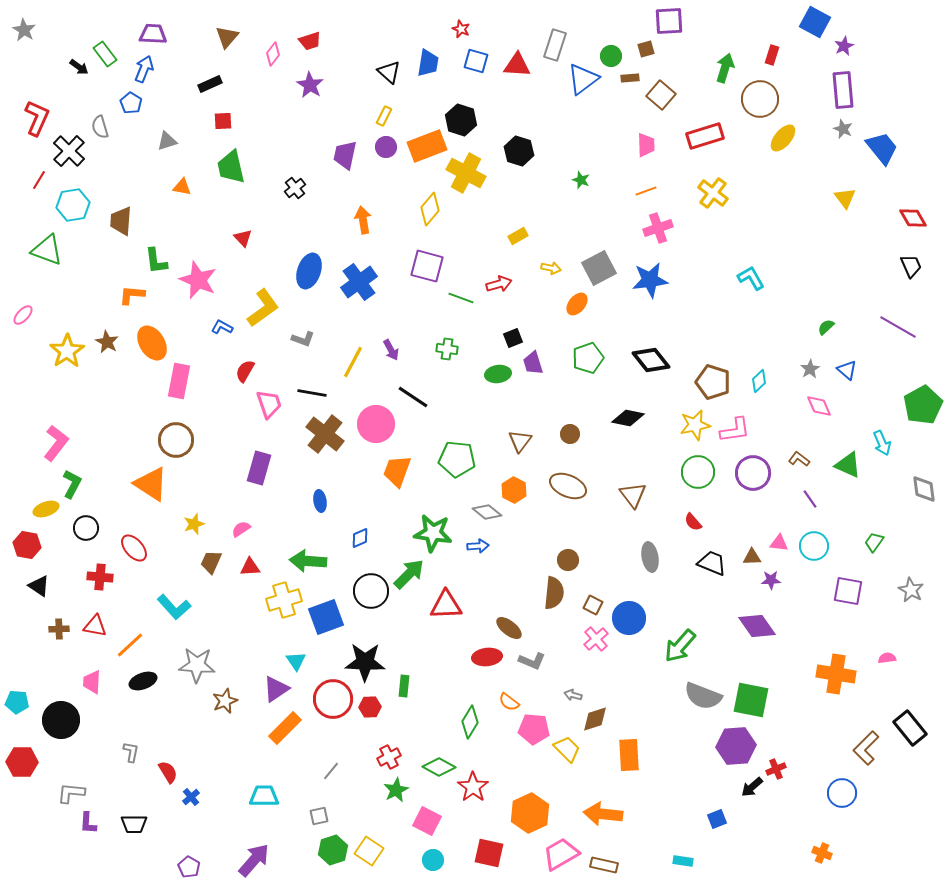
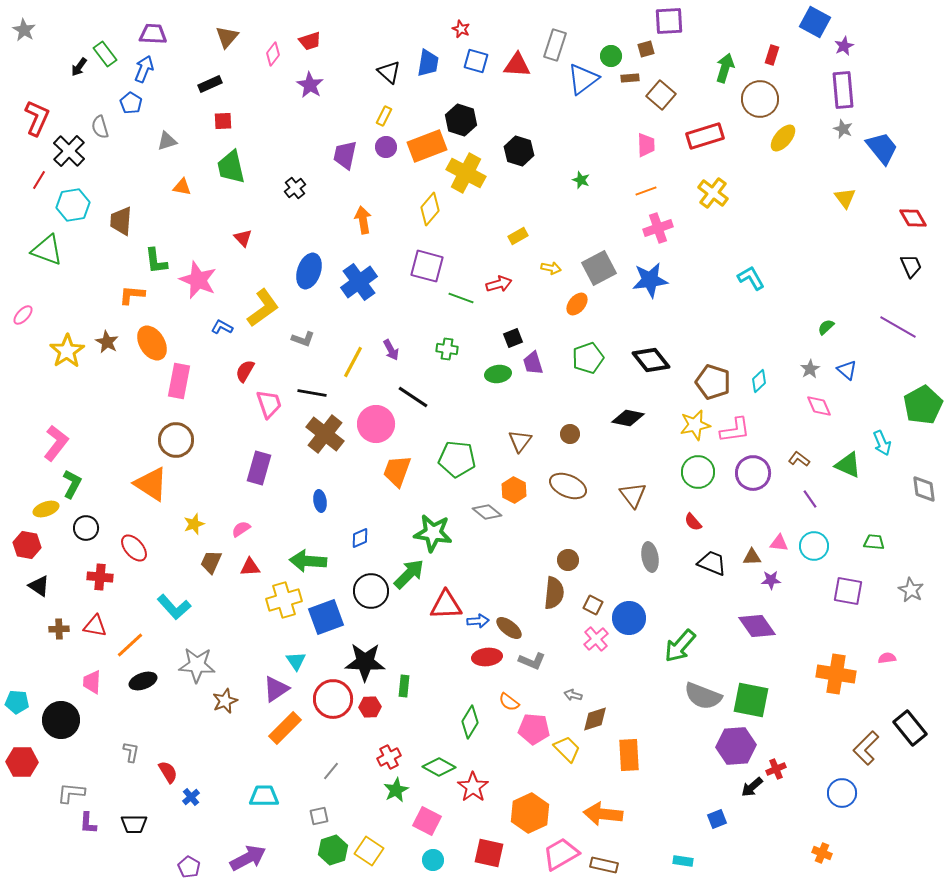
black arrow at (79, 67): rotated 90 degrees clockwise
green trapezoid at (874, 542): rotated 60 degrees clockwise
blue arrow at (478, 546): moved 75 px down
purple arrow at (254, 860): moved 6 px left, 2 px up; rotated 21 degrees clockwise
